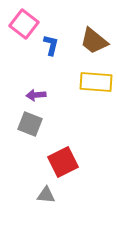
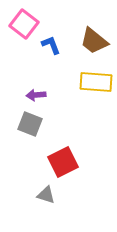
blue L-shape: rotated 35 degrees counterclockwise
gray triangle: rotated 12 degrees clockwise
